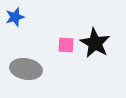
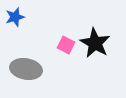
pink square: rotated 24 degrees clockwise
